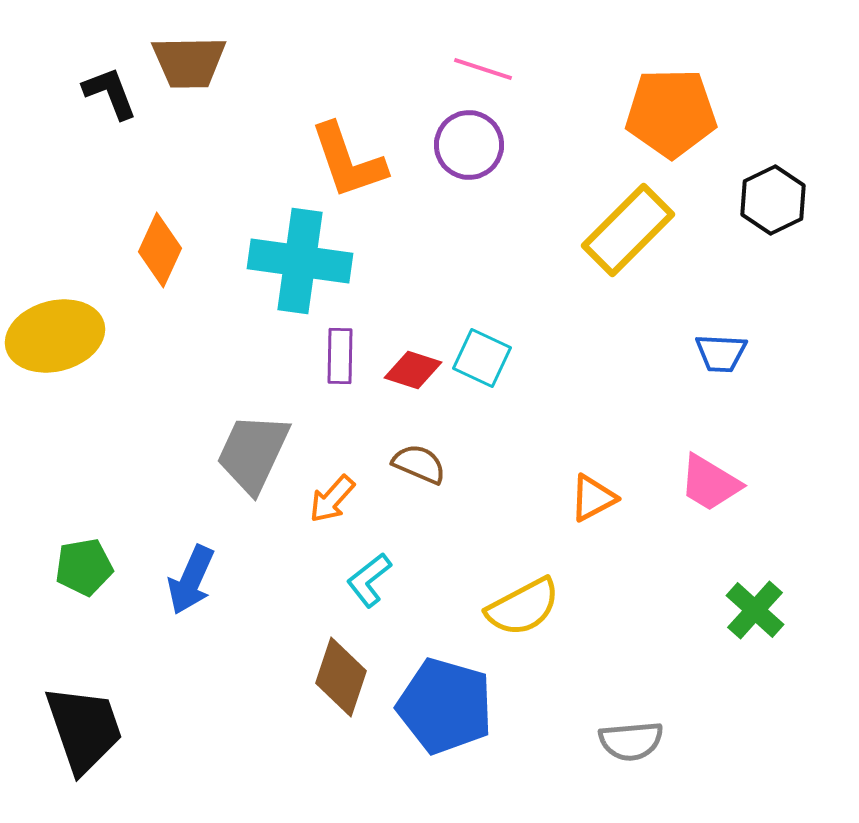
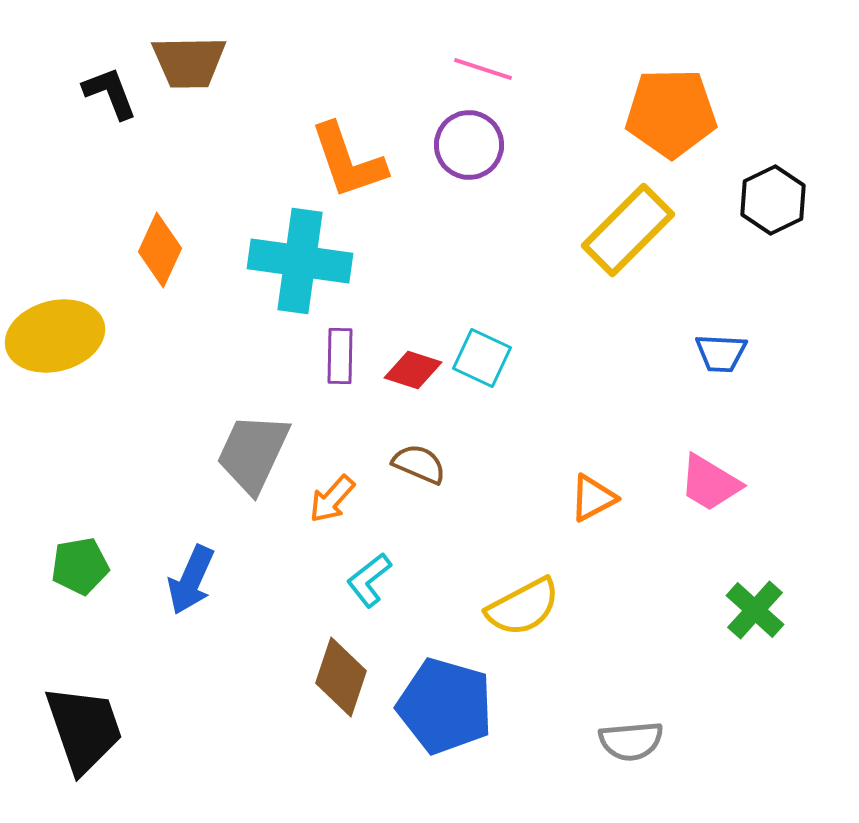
green pentagon: moved 4 px left, 1 px up
